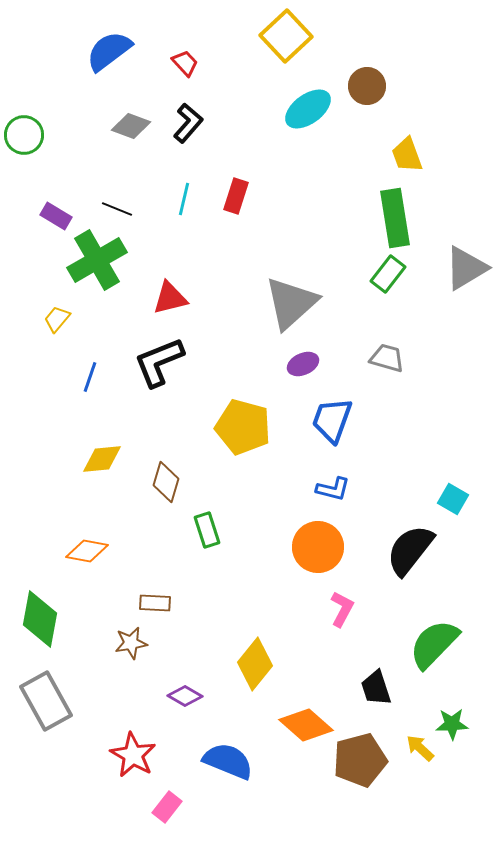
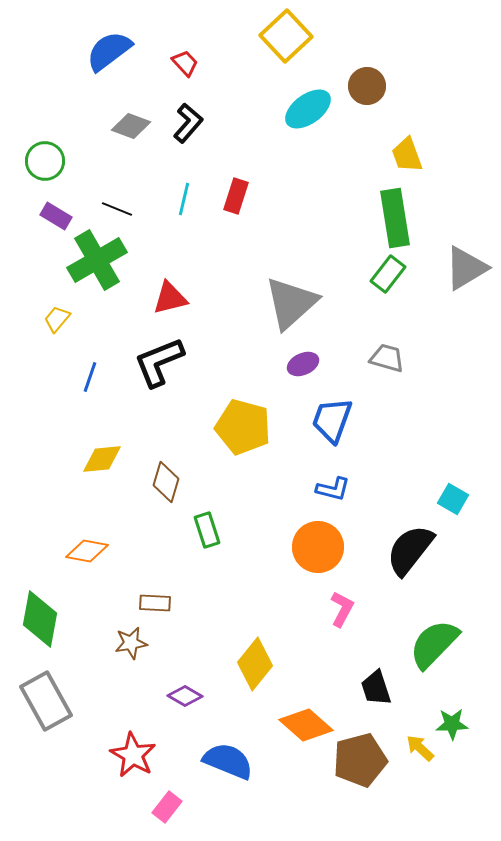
green circle at (24, 135): moved 21 px right, 26 px down
